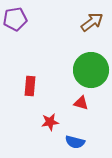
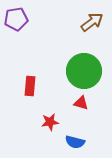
purple pentagon: moved 1 px right
green circle: moved 7 px left, 1 px down
